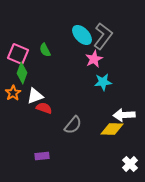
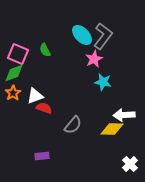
green diamond: moved 8 px left; rotated 50 degrees clockwise
cyan star: rotated 18 degrees clockwise
